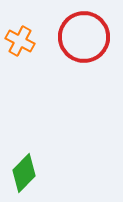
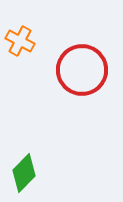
red circle: moved 2 px left, 33 px down
